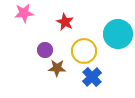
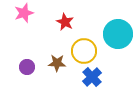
pink star: rotated 12 degrees counterclockwise
purple circle: moved 18 px left, 17 px down
brown star: moved 5 px up
